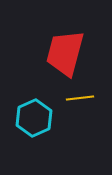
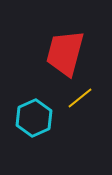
yellow line: rotated 32 degrees counterclockwise
